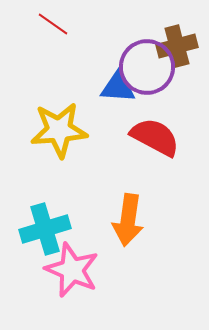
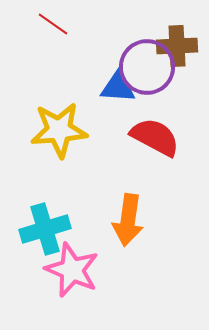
brown cross: rotated 12 degrees clockwise
